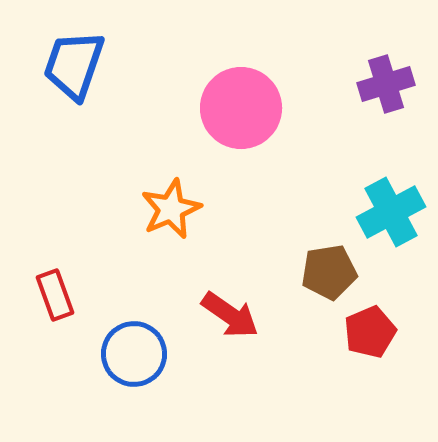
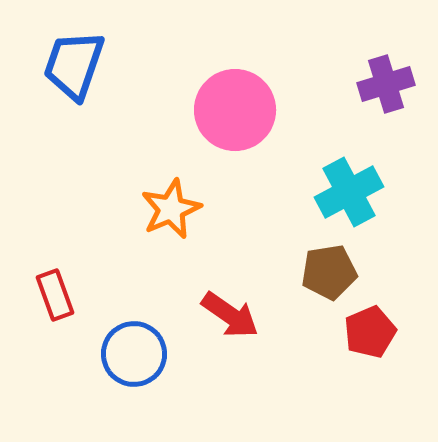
pink circle: moved 6 px left, 2 px down
cyan cross: moved 42 px left, 20 px up
